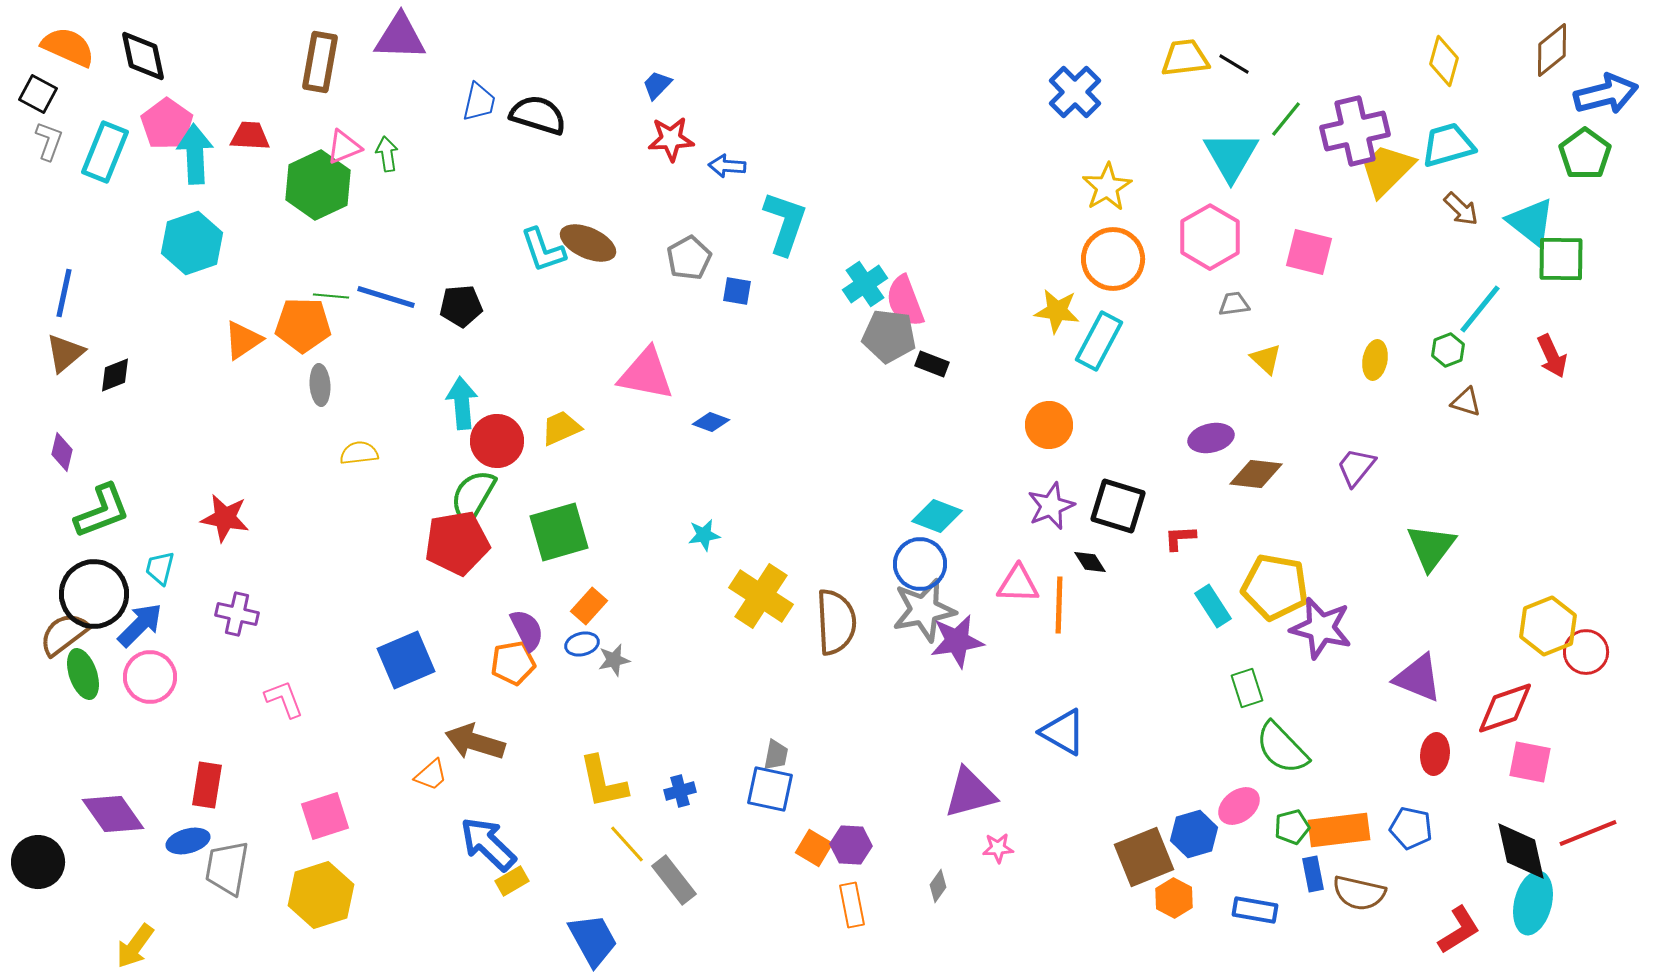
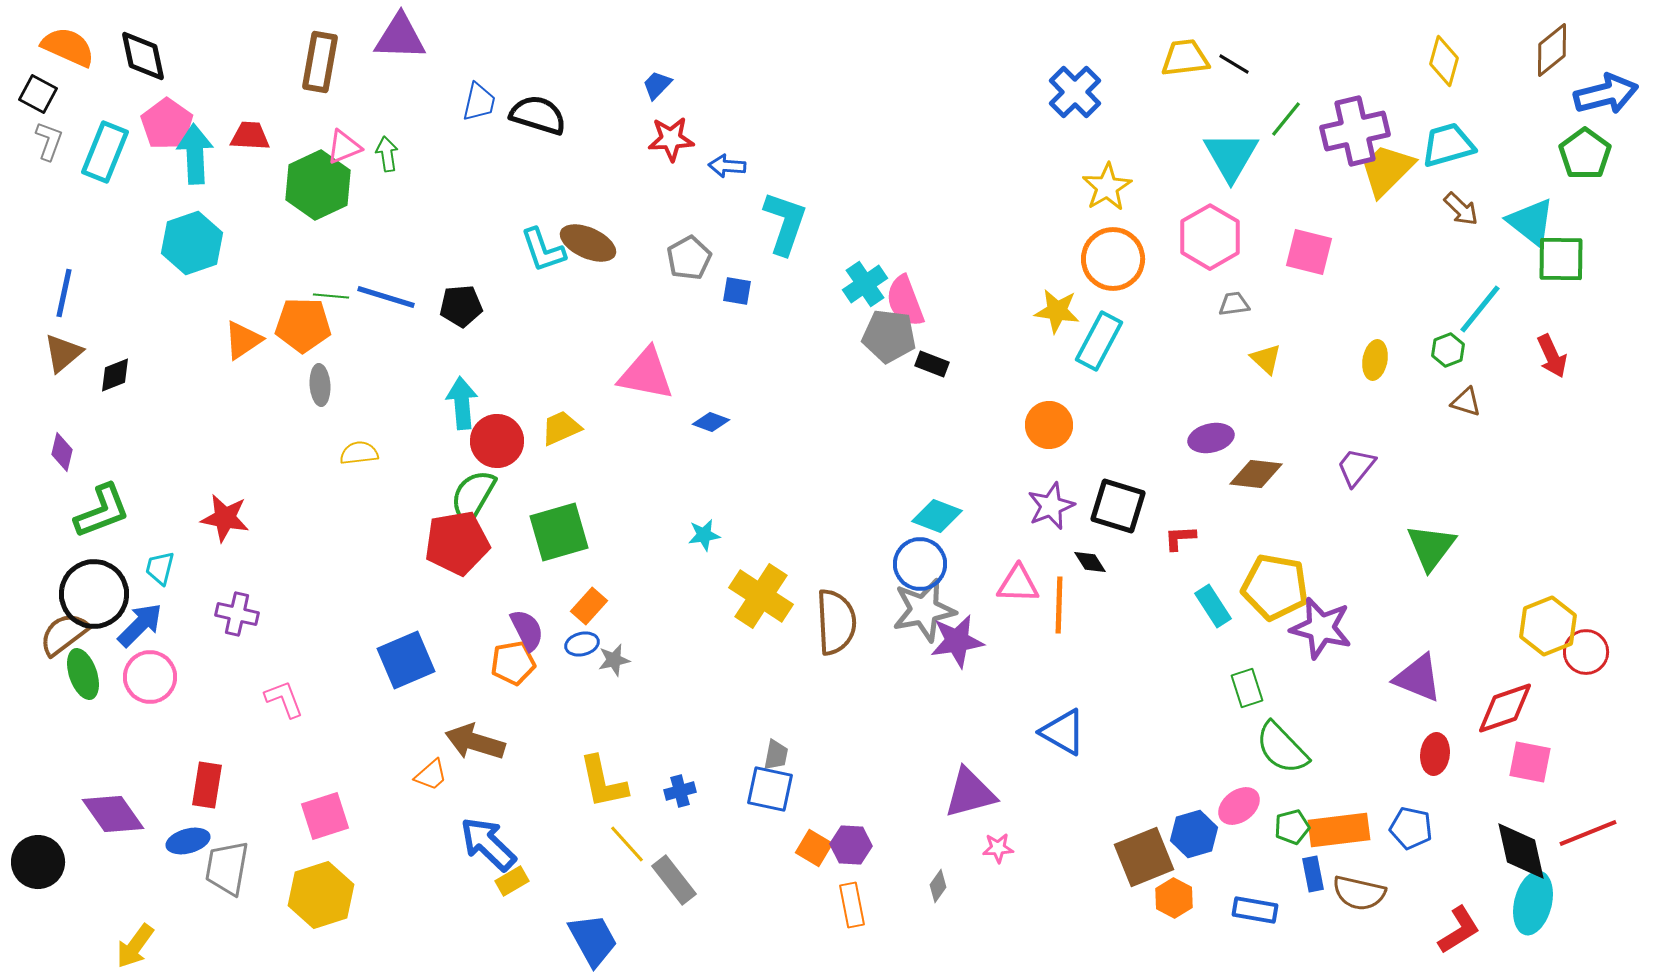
brown triangle at (65, 353): moved 2 px left
